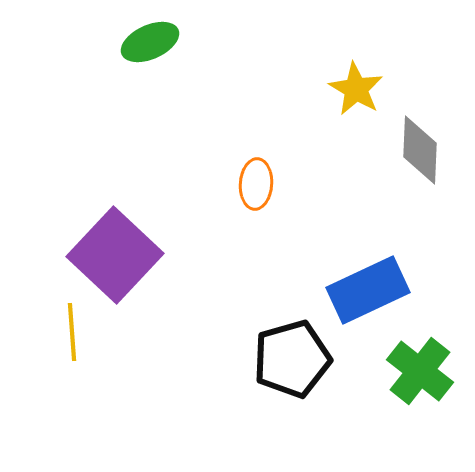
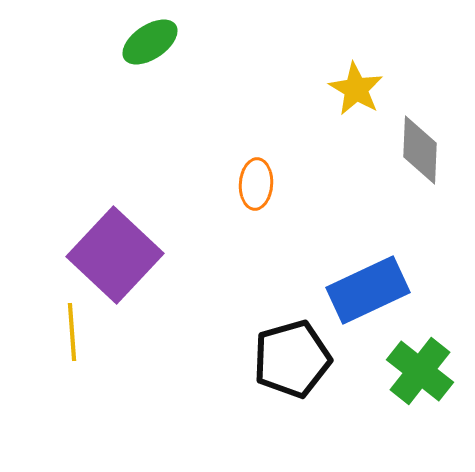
green ellipse: rotated 10 degrees counterclockwise
